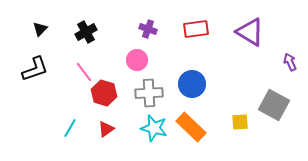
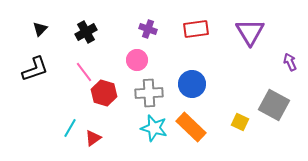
purple triangle: rotated 28 degrees clockwise
yellow square: rotated 30 degrees clockwise
red triangle: moved 13 px left, 9 px down
